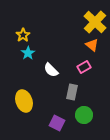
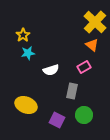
cyan star: rotated 24 degrees clockwise
white semicircle: rotated 63 degrees counterclockwise
gray rectangle: moved 1 px up
yellow ellipse: moved 2 px right, 4 px down; rotated 50 degrees counterclockwise
purple square: moved 3 px up
